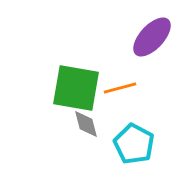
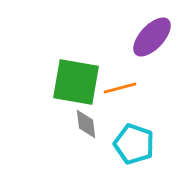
green square: moved 6 px up
gray diamond: rotated 8 degrees clockwise
cyan pentagon: rotated 9 degrees counterclockwise
